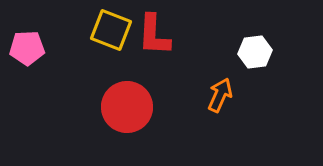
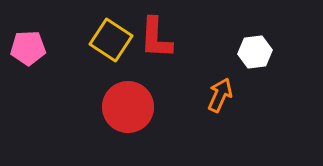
yellow square: moved 10 px down; rotated 12 degrees clockwise
red L-shape: moved 2 px right, 3 px down
pink pentagon: moved 1 px right
red circle: moved 1 px right
